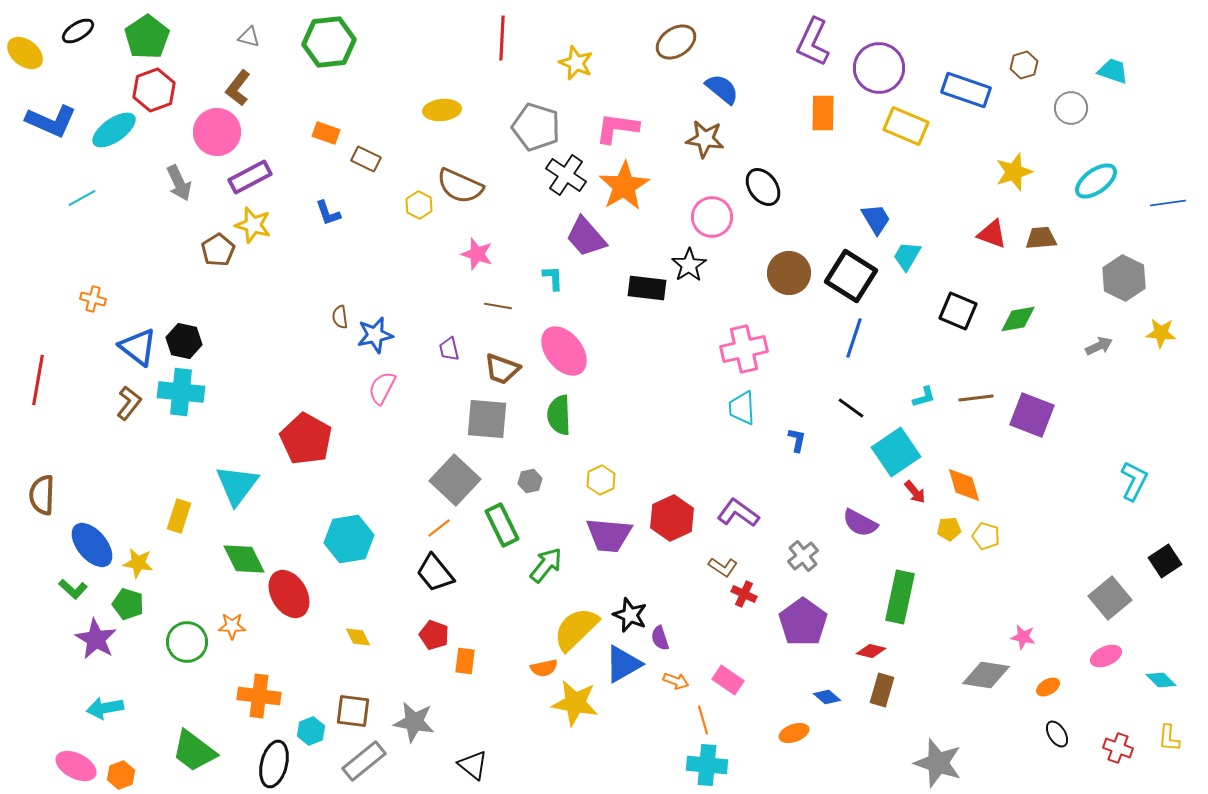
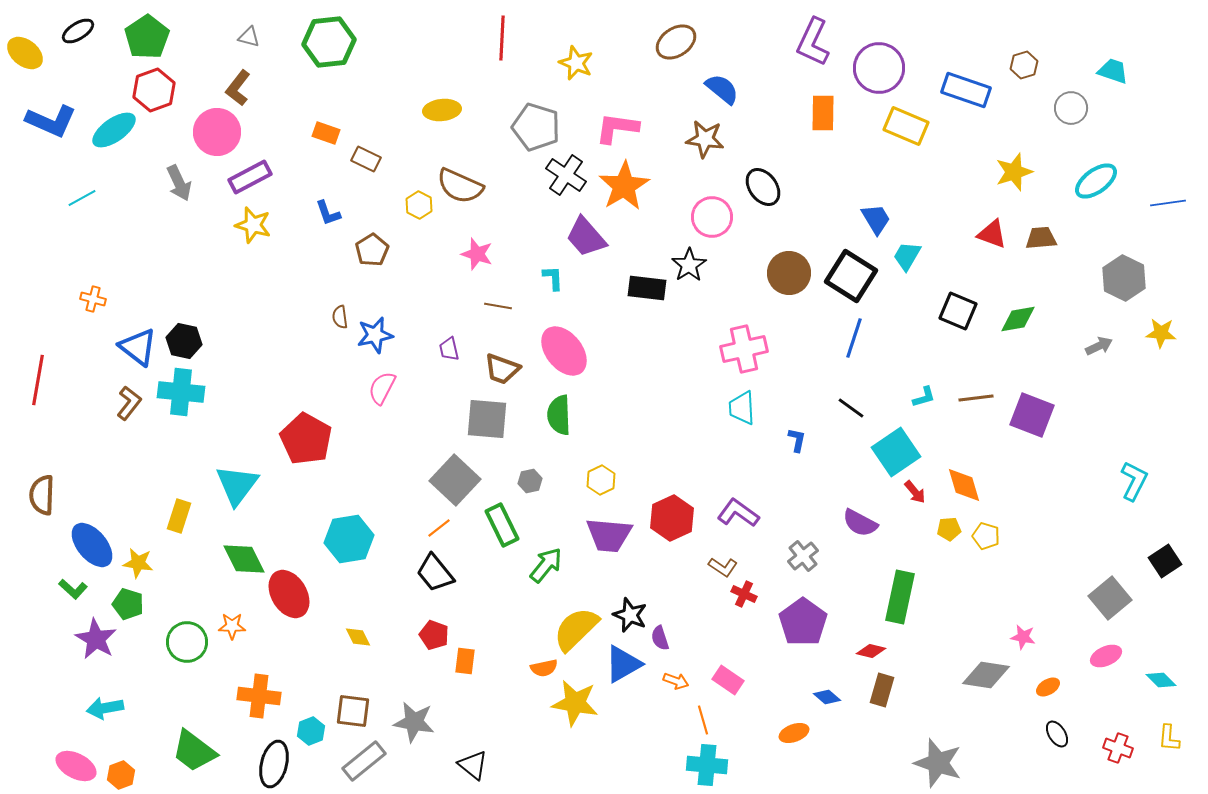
brown pentagon at (218, 250): moved 154 px right
